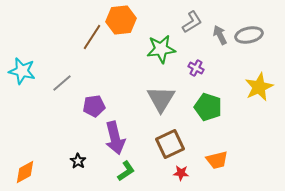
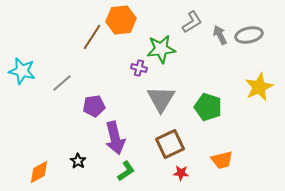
purple cross: moved 57 px left; rotated 14 degrees counterclockwise
orange trapezoid: moved 5 px right
orange diamond: moved 14 px right
